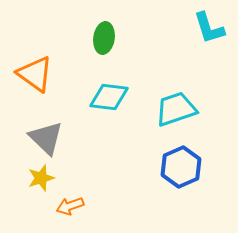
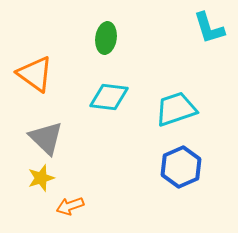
green ellipse: moved 2 px right
